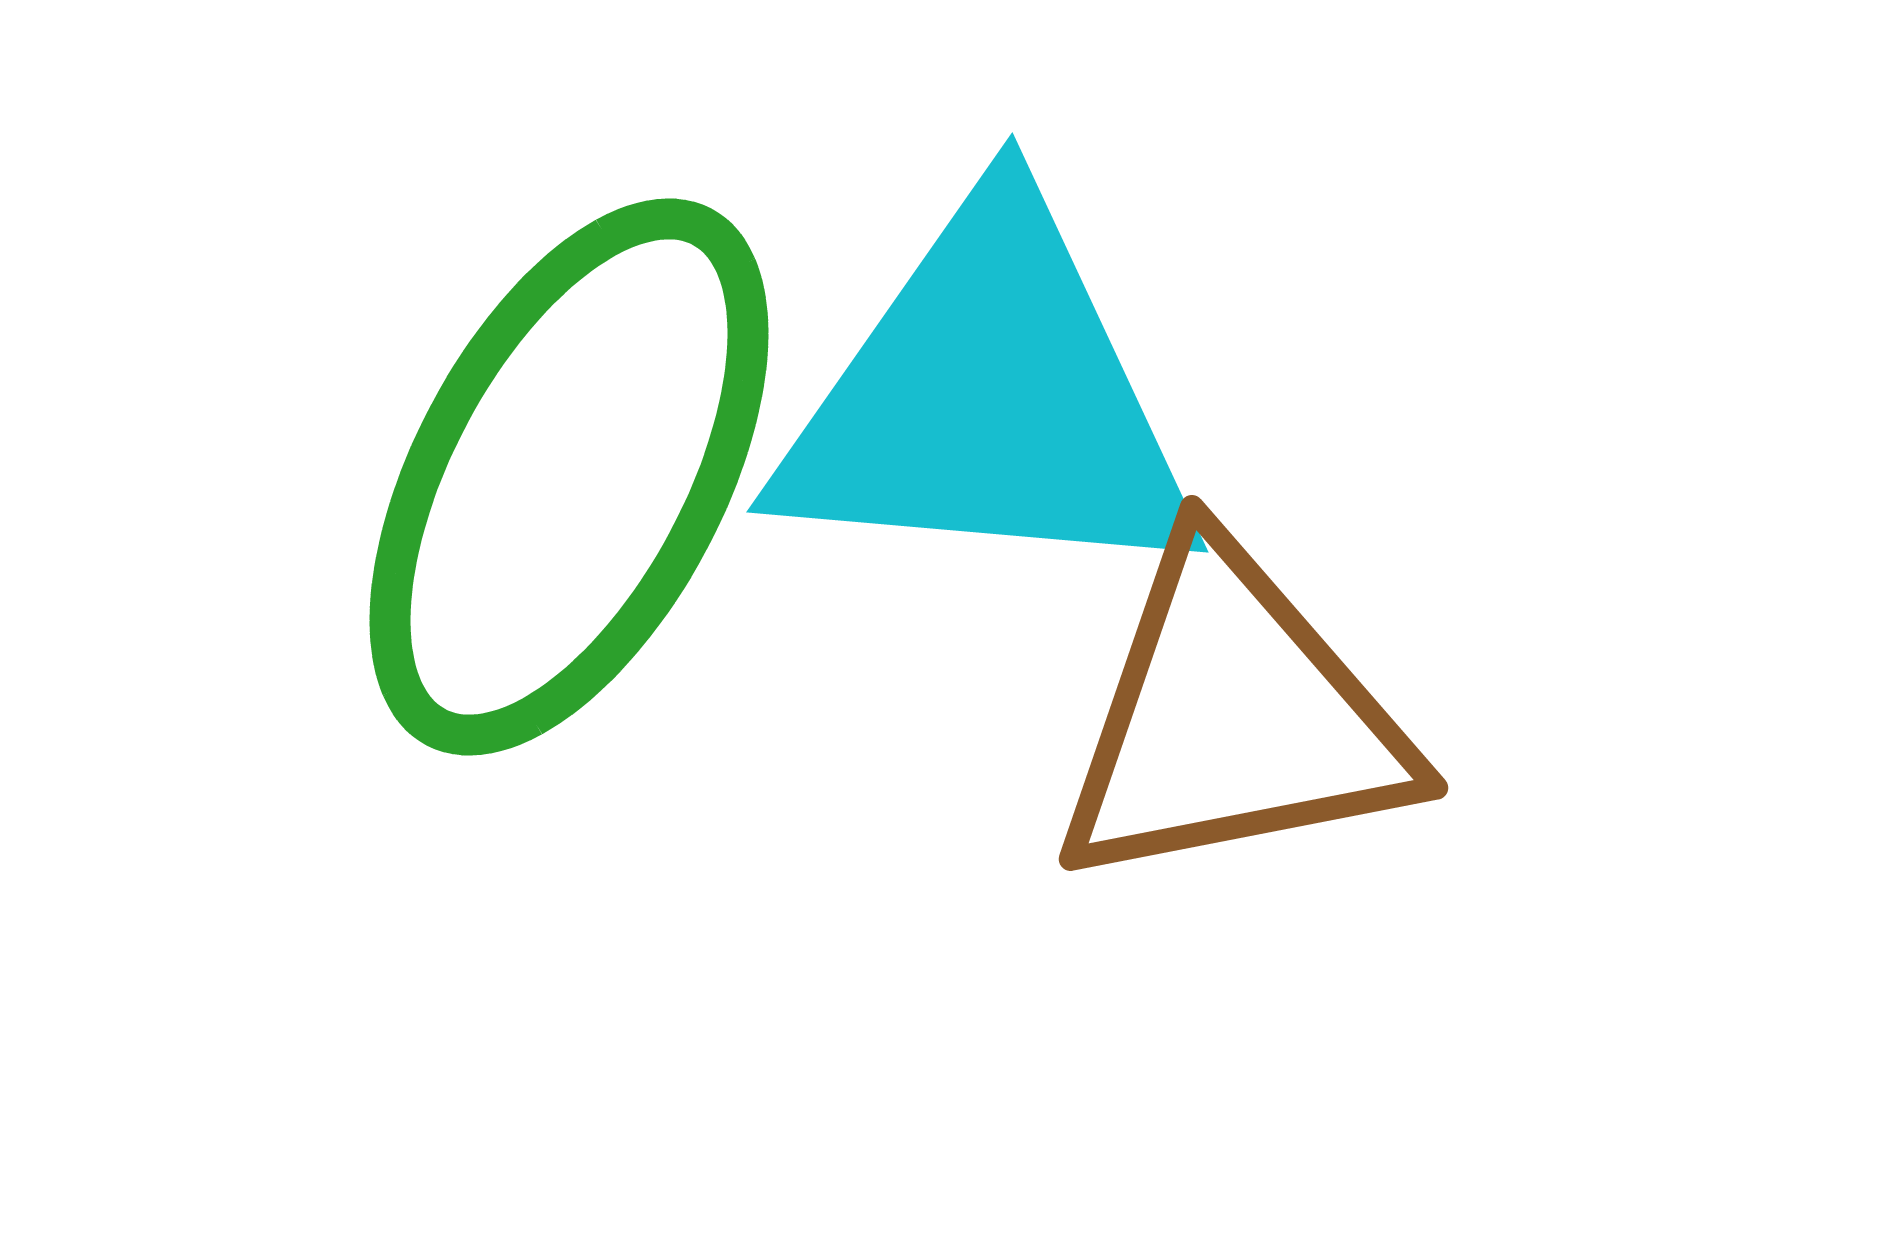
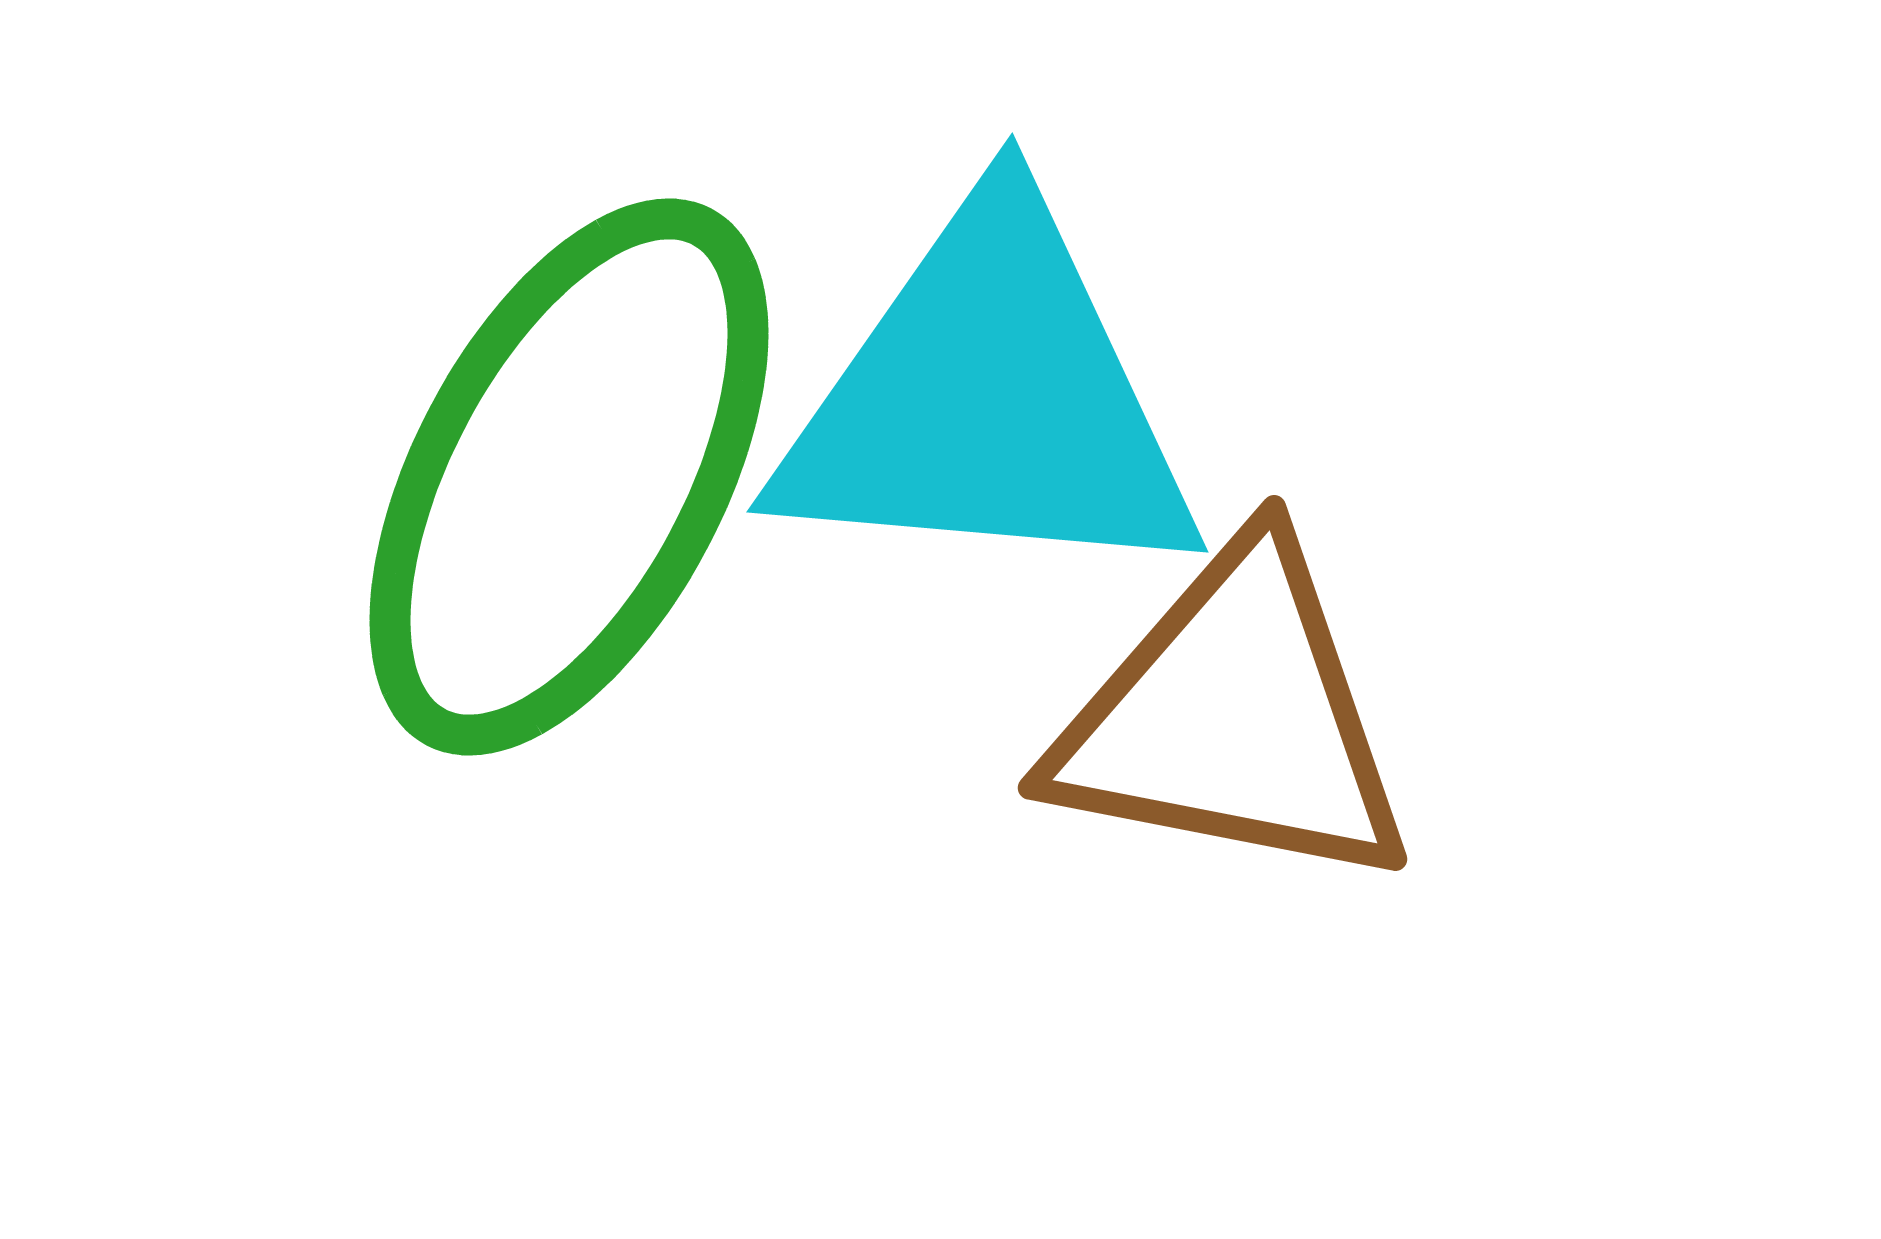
brown triangle: rotated 22 degrees clockwise
